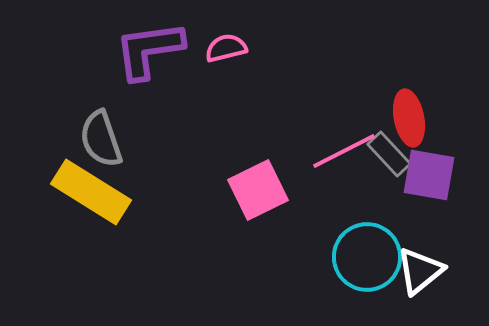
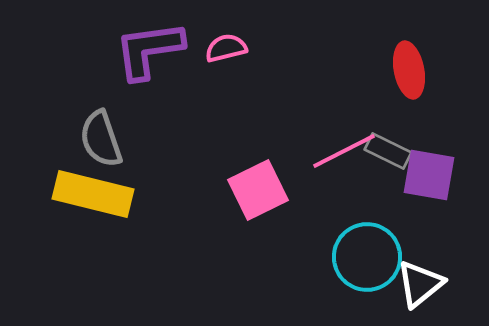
red ellipse: moved 48 px up
gray rectangle: moved 1 px left, 3 px up; rotated 21 degrees counterclockwise
yellow rectangle: moved 2 px right, 2 px down; rotated 18 degrees counterclockwise
white triangle: moved 13 px down
